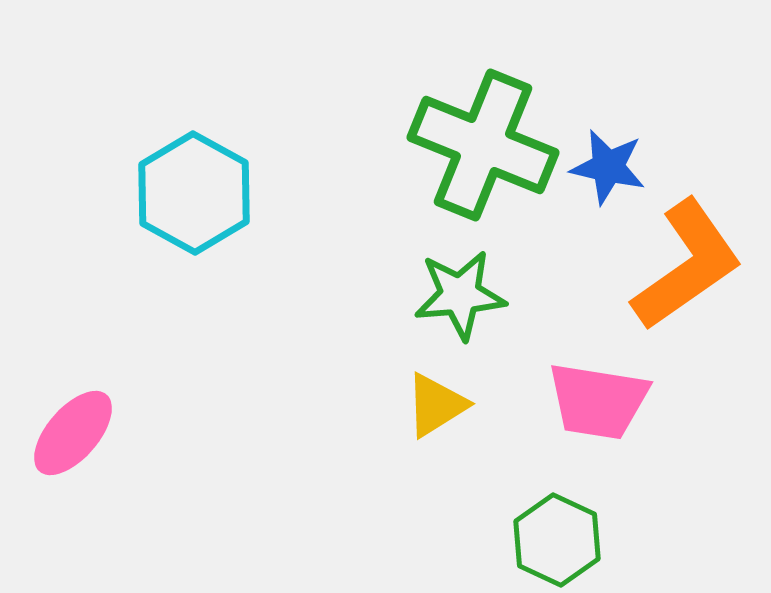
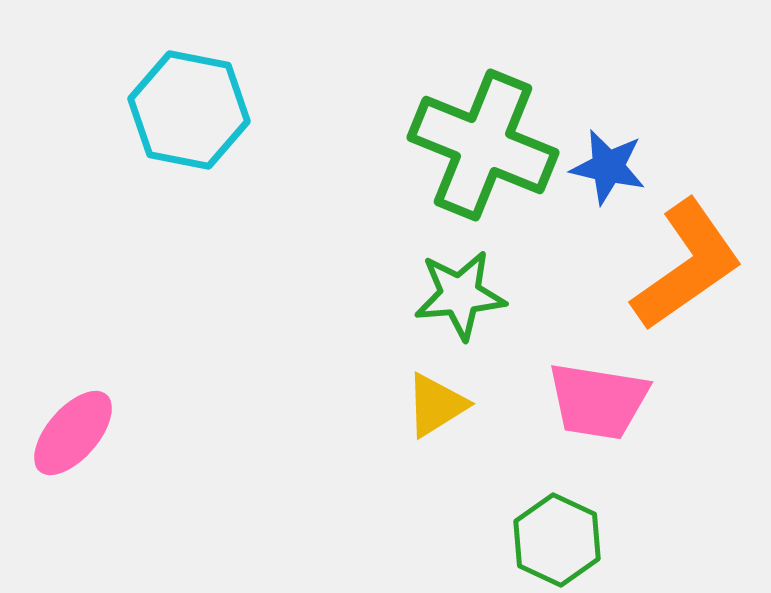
cyan hexagon: moved 5 px left, 83 px up; rotated 18 degrees counterclockwise
